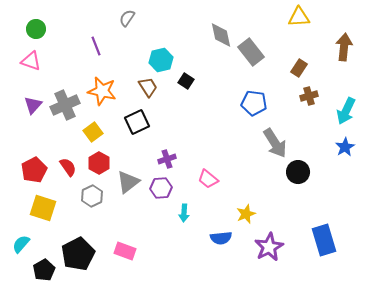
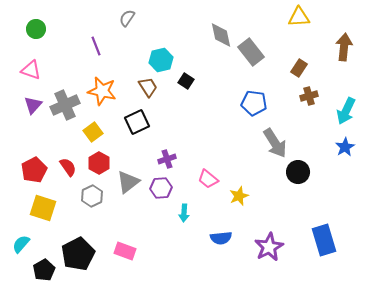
pink triangle at (31, 61): moved 9 px down
yellow star at (246, 214): moved 7 px left, 18 px up
